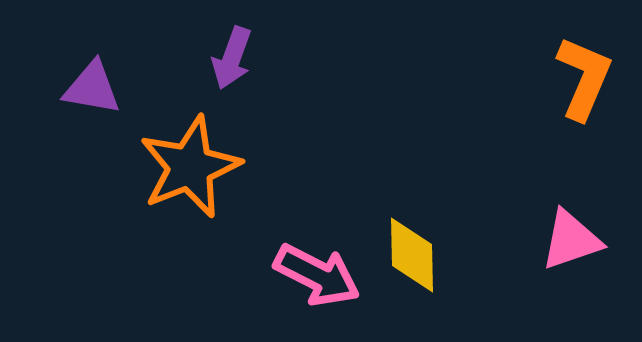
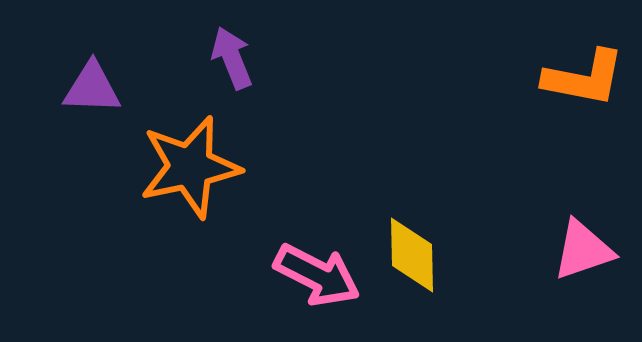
purple arrow: rotated 138 degrees clockwise
orange L-shape: rotated 78 degrees clockwise
purple triangle: rotated 8 degrees counterclockwise
orange star: rotated 10 degrees clockwise
pink triangle: moved 12 px right, 10 px down
